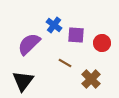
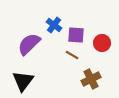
brown line: moved 7 px right, 8 px up
brown cross: rotated 18 degrees clockwise
